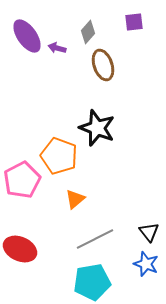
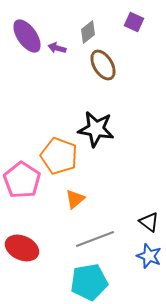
purple square: rotated 30 degrees clockwise
gray diamond: rotated 10 degrees clockwise
brown ellipse: rotated 12 degrees counterclockwise
black star: moved 1 px left, 1 px down; rotated 12 degrees counterclockwise
pink pentagon: rotated 12 degrees counterclockwise
black triangle: moved 10 px up; rotated 15 degrees counterclockwise
gray line: rotated 6 degrees clockwise
red ellipse: moved 2 px right, 1 px up
blue star: moved 3 px right, 8 px up
cyan pentagon: moved 3 px left
